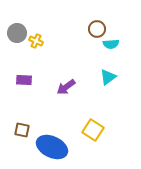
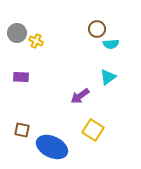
purple rectangle: moved 3 px left, 3 px up
purple arrow: moved 14 px right, 9 px down
